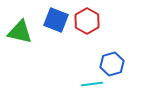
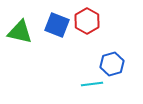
blue square: moved 1 px right, 5 px down
